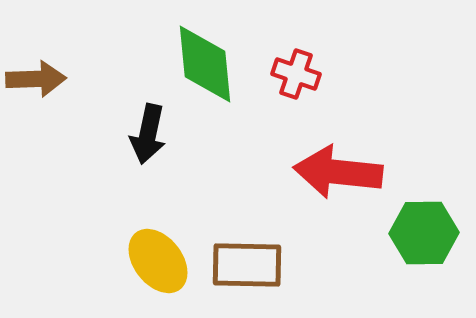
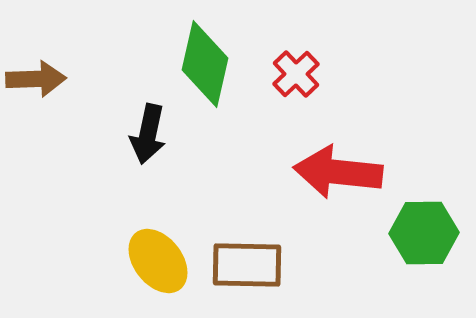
green diamond: rotated 18 degrees clockwise
red cross: rotated 27 degrees clockwise
